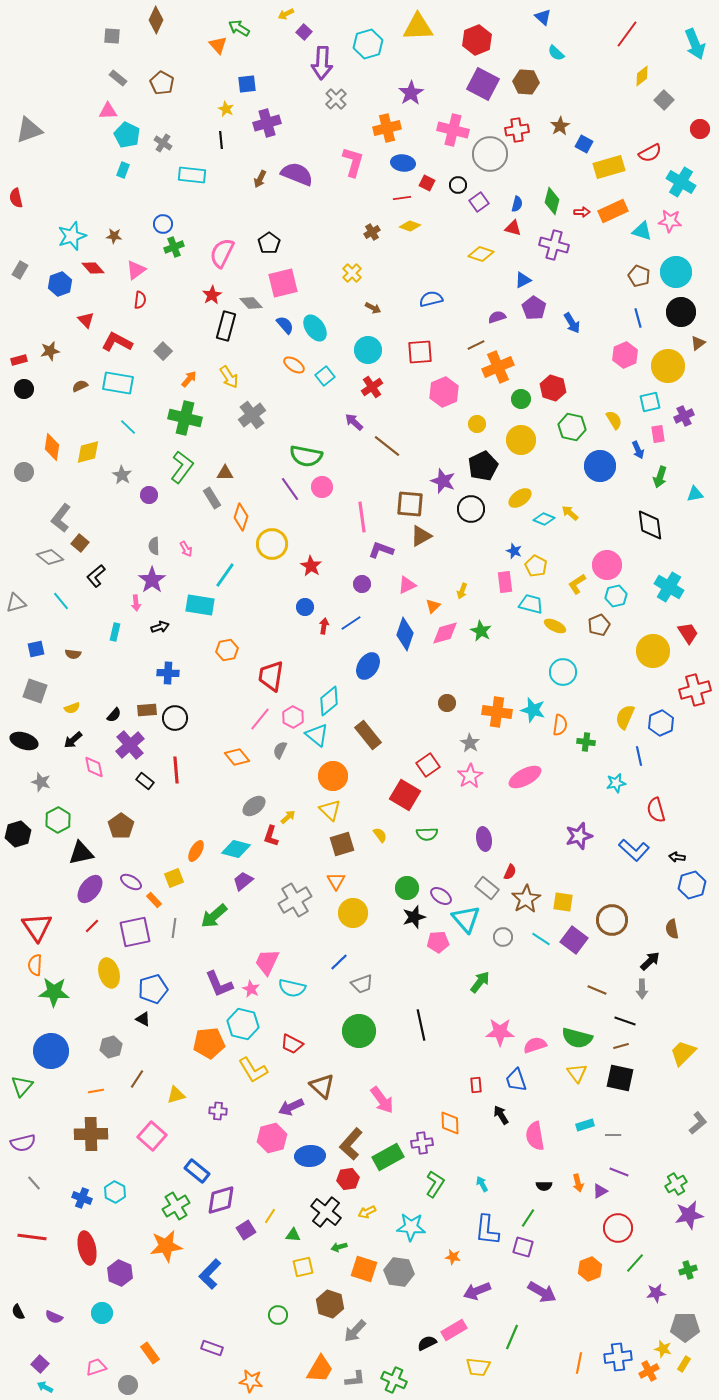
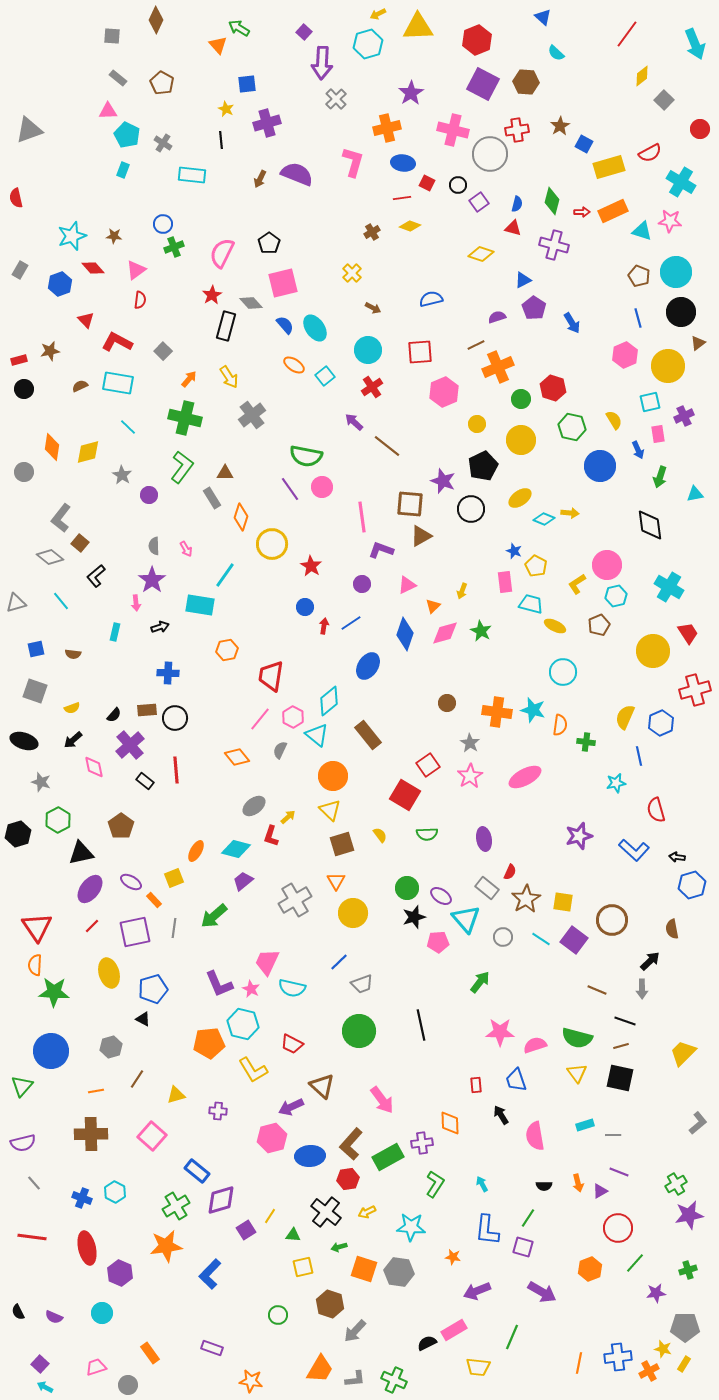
yellow arrow at (286, 14): moved 92 px right
yellow arrow at (570, 513): rotated 144 degrees clockwise
